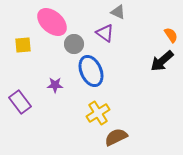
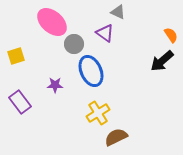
yellow square: moved 7 px left, 11 px down; rotated 12 degrees counterclockwise
